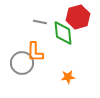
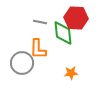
red hexagon: moved 2 px left, 1 px down; rotated 20 degrees clockwise
orange L-shape: moved 3 px right, 3 px up
orange star: moved 3 px right, 4 px up
